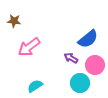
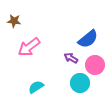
cyan semicircle: moved 1 px right, 1 px down
